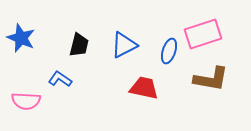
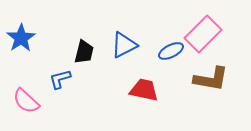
pink rectangle: rotated 27 degrees counterclockwise
blue star: rotated 16 degrees clockwise
black trapezoid: moved 5 px right, 7 px down
blue ellipse: moved 2 px right; rotated 45 degrees clockwise
blue L-shape: rotated 50 degrees counterclockwise
red trapezoid: moved 2 px down
pink semicircle: rotated 40 degrees clockwise
